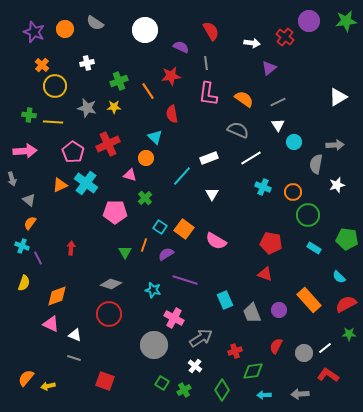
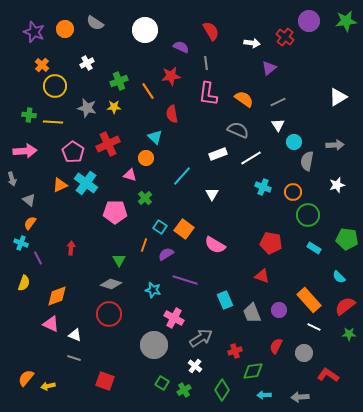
white cross at (87, 63): rotated 16 degrees counterclockwise
white rectangle at (209, 158): moved 9 px right, 4 px up
gray semicircle at (316, 164): moved 9 px left, 3 px up
pink semicircle at (216, 241): moved 1 px left, 4 px down
cyan cross at (22, 246): moved 1 px left, 3 px up
green triangle at (125, 252): moved 6 px left, 8 px down
red triangle at (265, 274): moved 3 px left, 2 px down
red semicircle at (346, 304): moved 1 px left, 2 px down; rotated 10 degrees counterclockwise
white line at (325, 348): moved 11 px left, 21 px up; rotated 64 degrees clockwise
gray arrow at (300, 394): moved 3 px down
